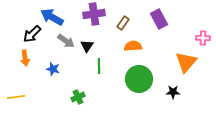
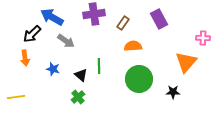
black triangle: moved 6 px left, 29 px down; rotated 24 degrees counterclockwise
green cross: rotated 16 degrees counterclockwise
